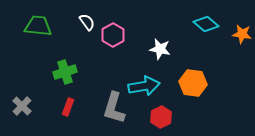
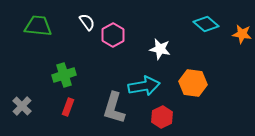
green cross: moved 1 px left, 3 px down
red hexagon: moved 1 px right
